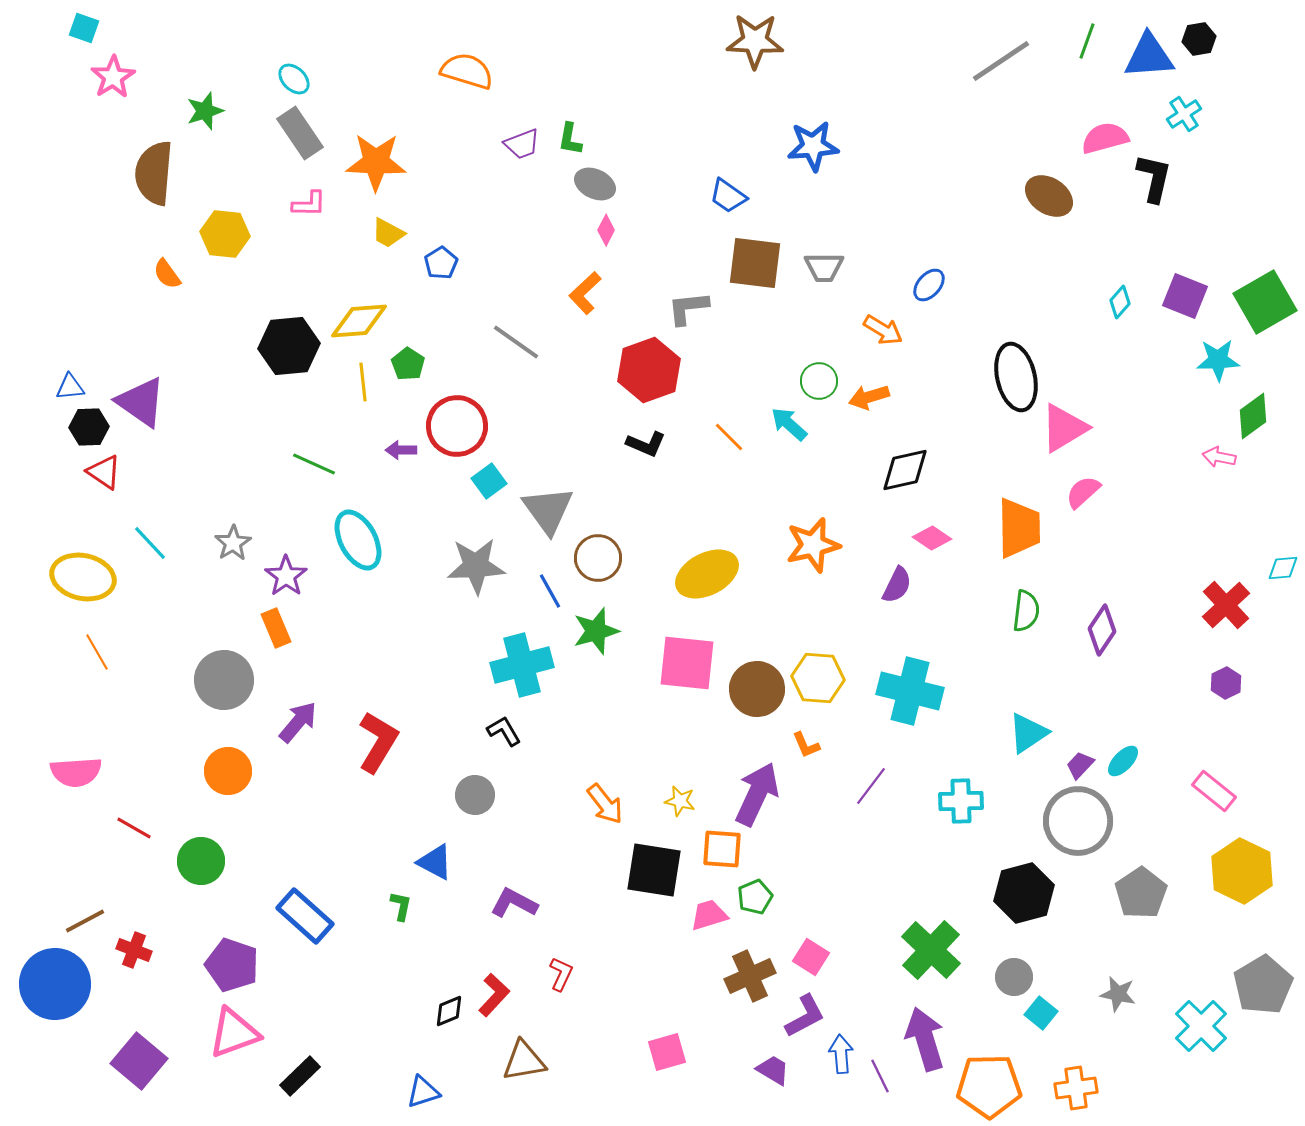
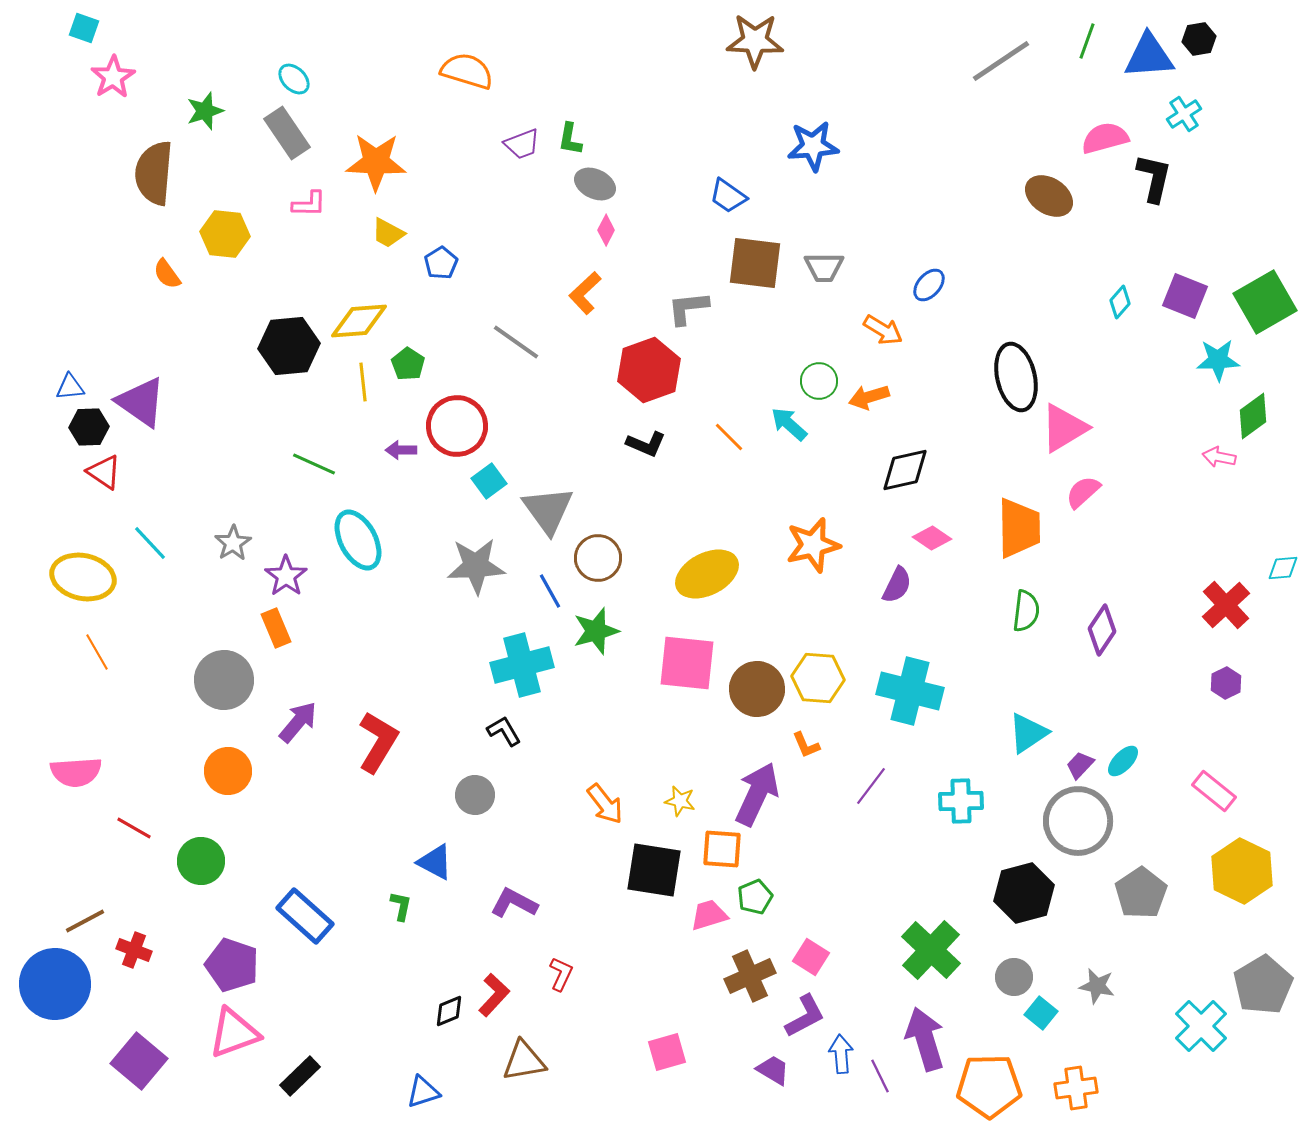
gray rectangle at (300, 133): moved 13 px left
gray star at (1118, 994): moved 21 px left, 8 px up
